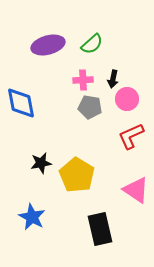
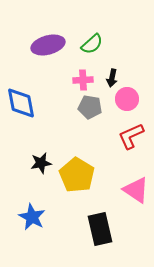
black arrow: moved 1 px left, 1 px up
